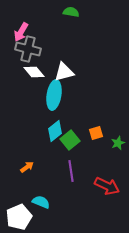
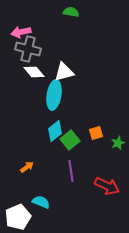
pink arrow: rotated 48 degrees clockwise
white pentagon: moved 1 px left
